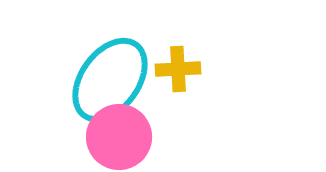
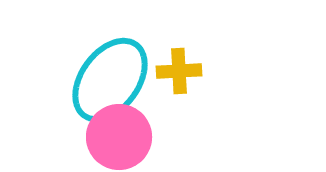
yellow cross: moved 1 px right, 2 px down
